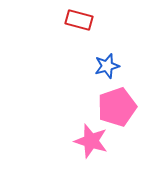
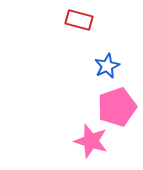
blue star: rotated 10 degrees counterclockwise
